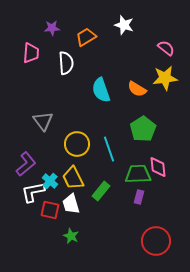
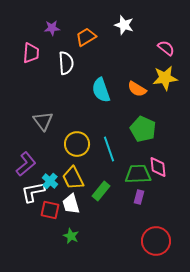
green pentagon: rotated 15 degrees counterclockwise
